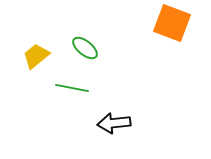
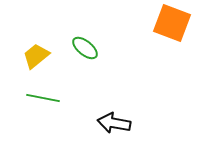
green line: moved 29 px left, 10 px down
black arrow: rotated 16 degrees clockwise
